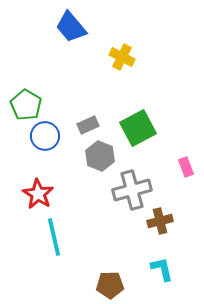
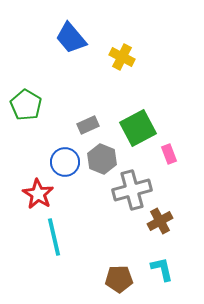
blue trapezoid: moved 11 px down
blue circle: moved 20 px right, 26 px down
gray hexagon: moved 2 px right, 3 px down
pink rectangle: moved 17 px left, 13 px up
brown cross: rotated 15 degrees counterclockwise
brown pentagon: moved 9 px right, 6 px up
